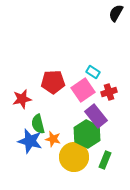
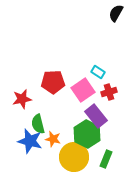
cyan rectangle: moved 5 px right
green rectangle: moved 1 px right, 1 px up
